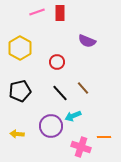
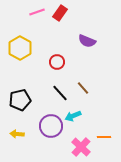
red rectangle: rotated 35 degrees clockwise
black pentagon: moved 9 px down
pink cross: rotated 24 degrees clockwise
